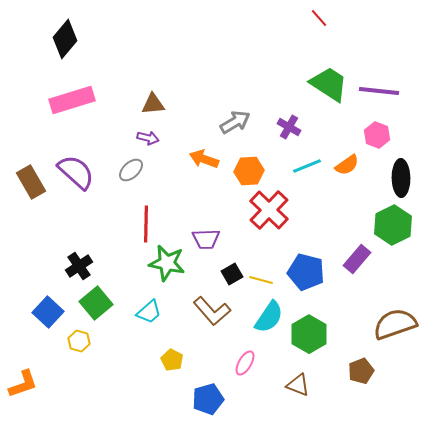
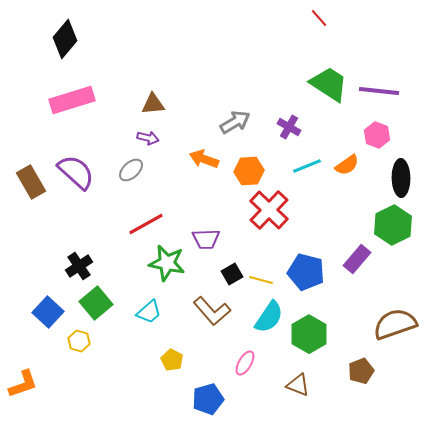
red line at (146, 224): rotated 60 degrees clockwise
